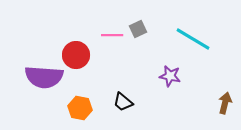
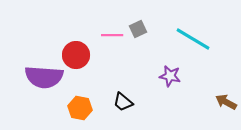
brown arrow: moved 1 px right, 1 px up; rotated 75 degrees counterclockwise
